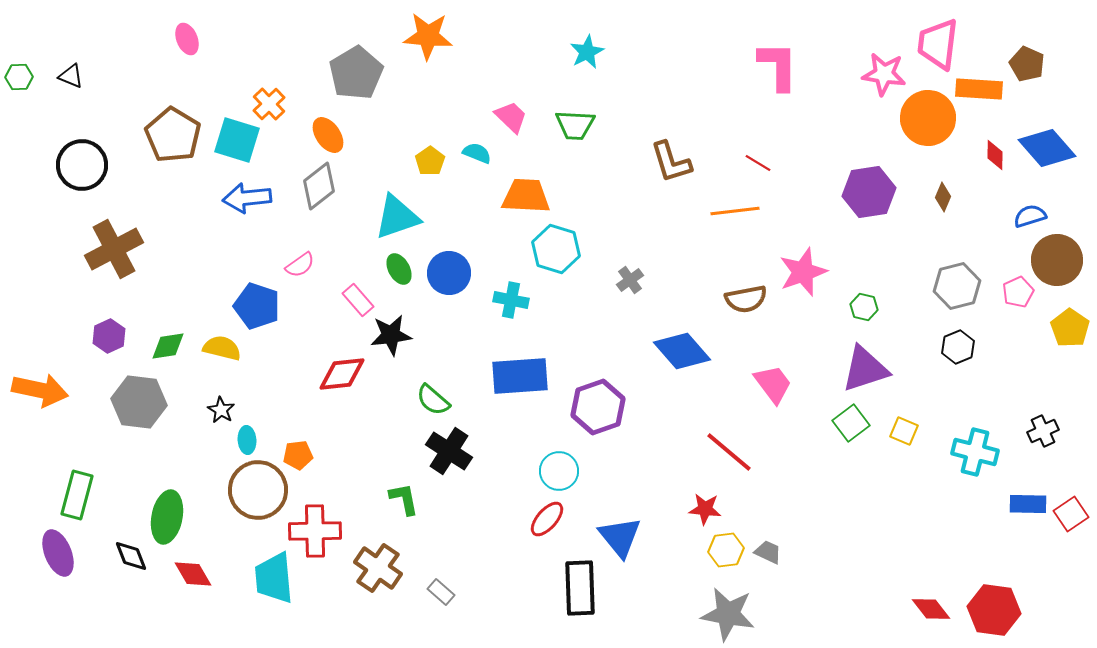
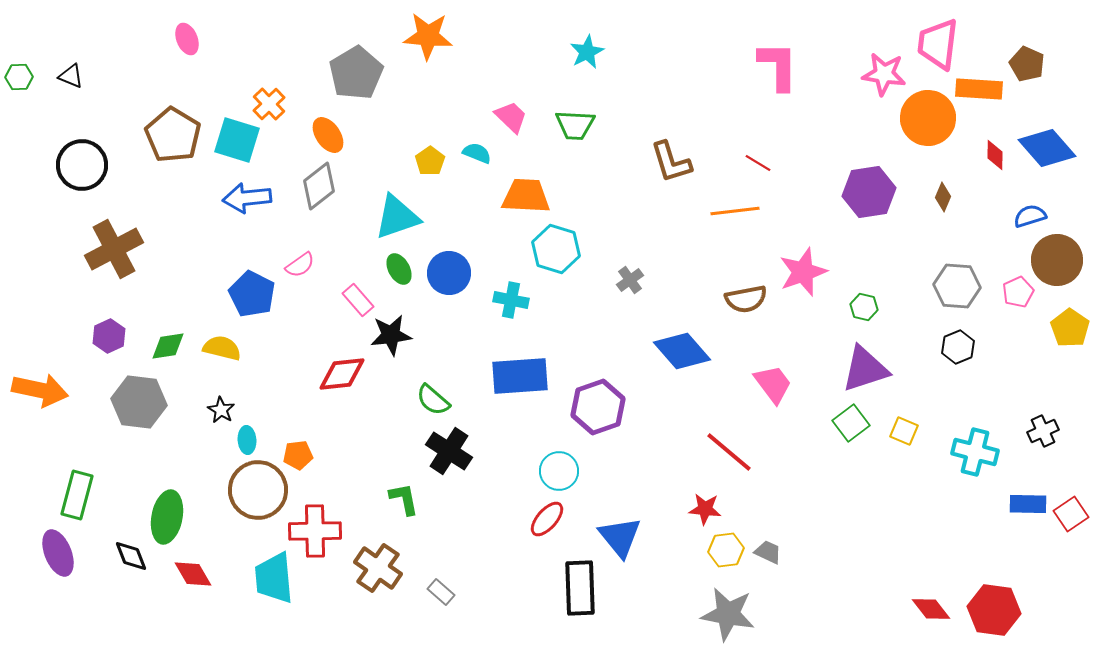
gray hexagon at (957, 286): rotated 18 degrees clockwise
blue pentagon at (257, 306): moved 5 px left, 12 px up; rotated 9 degrees clockwise
